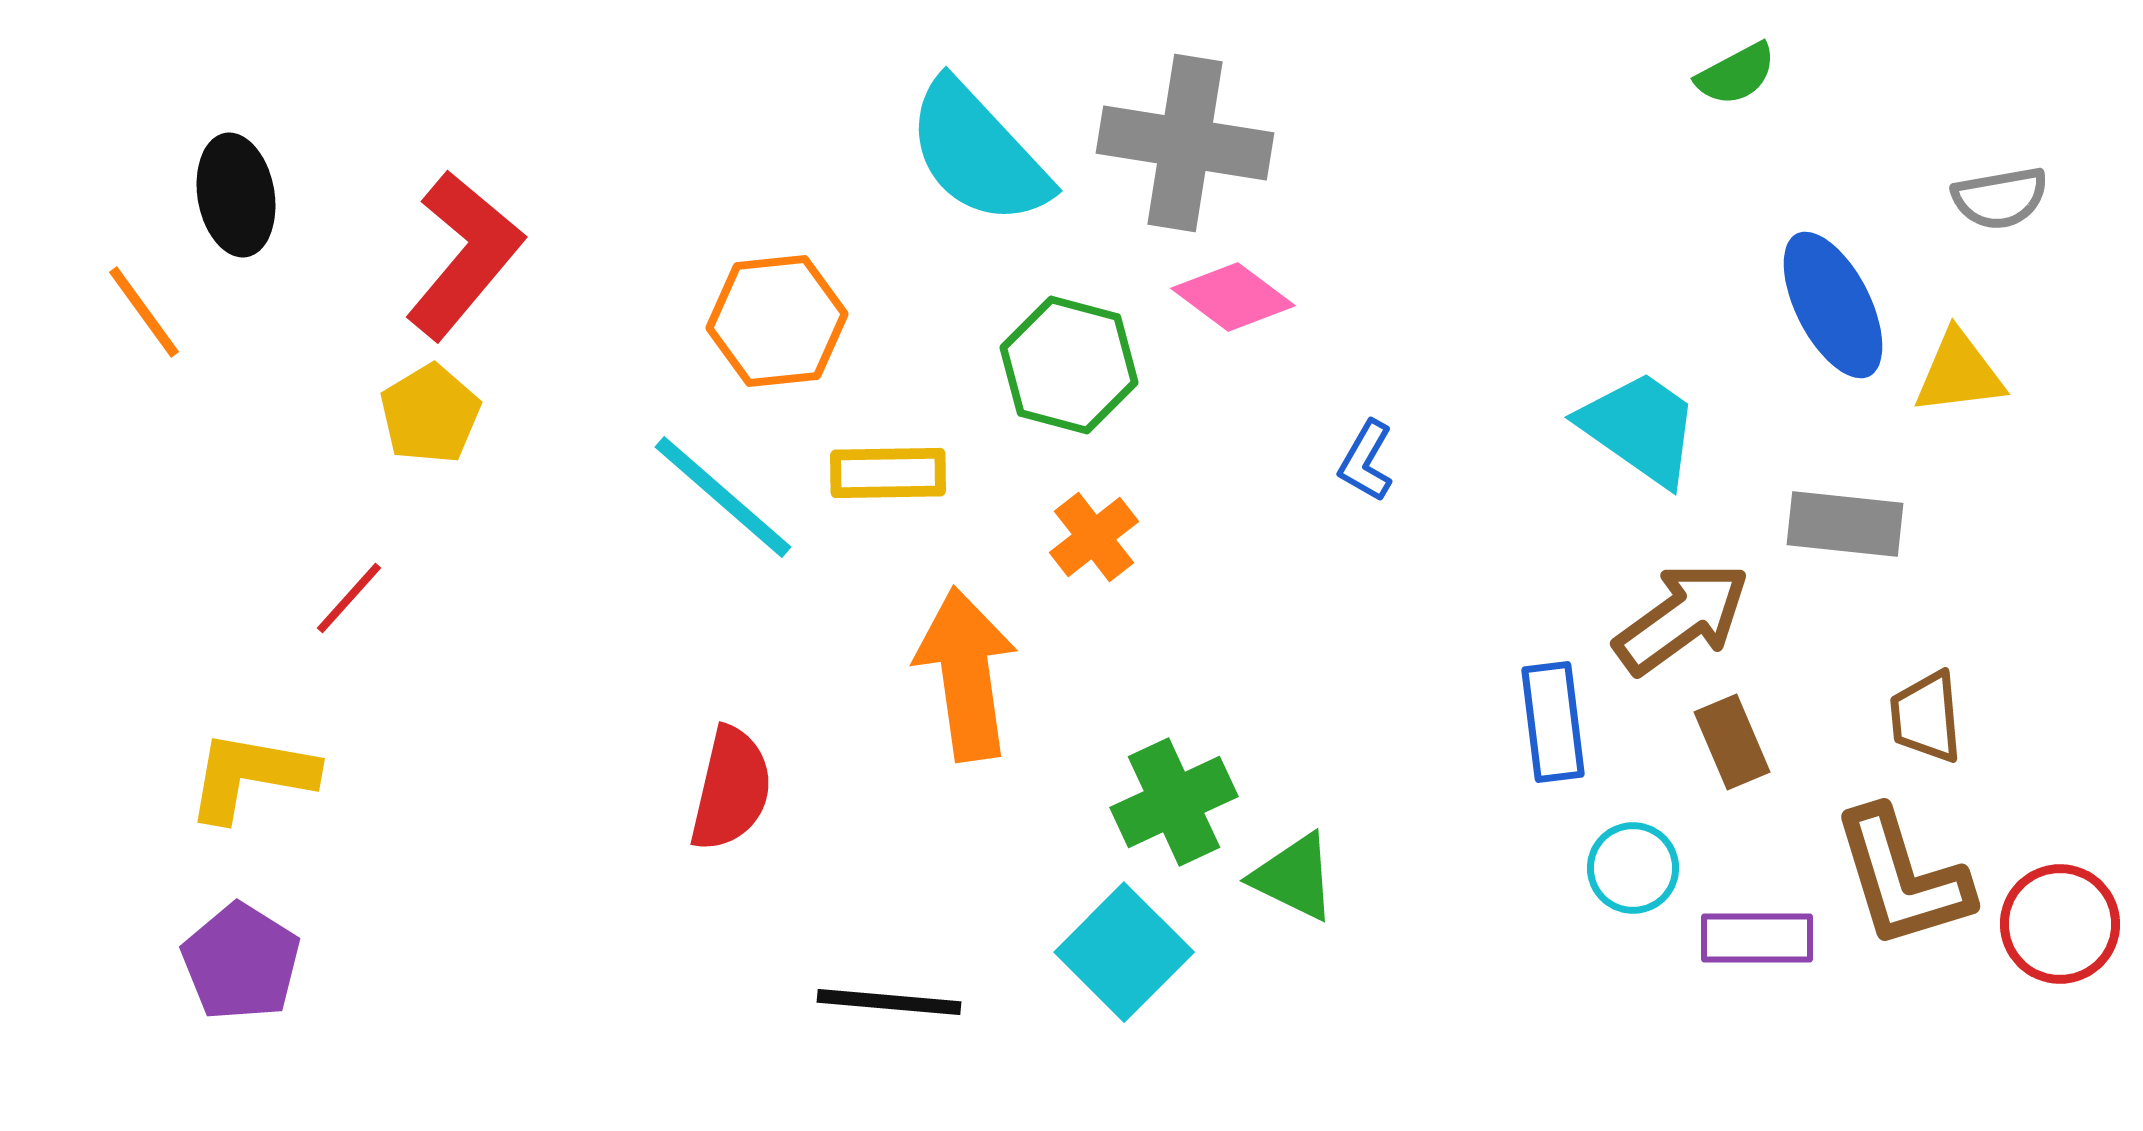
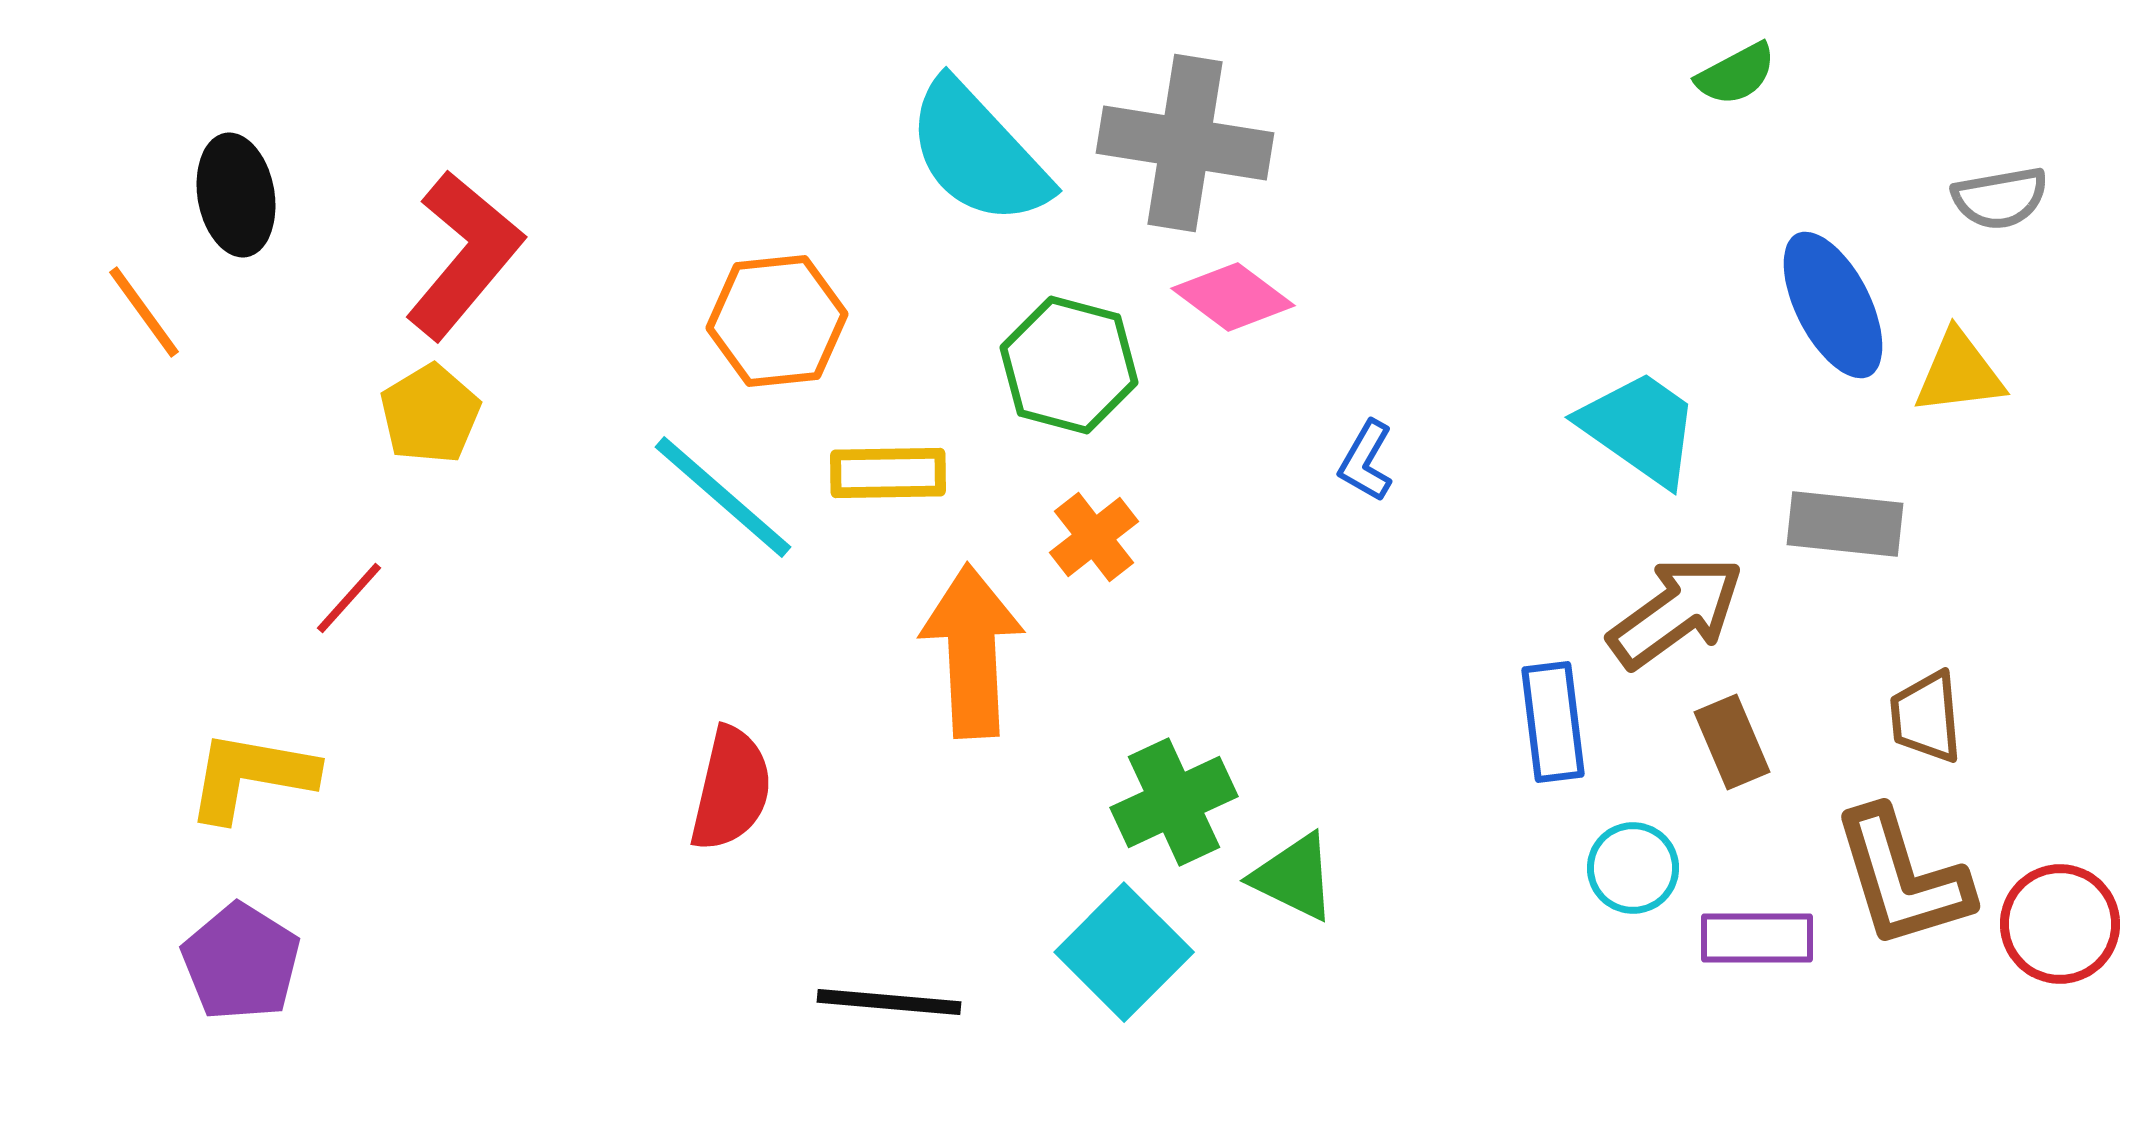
brown arrow: moved 6 px left, 6 px up
orange arrow: moved 6 px right, 23 px up; rotated 5 degrees clockwise
